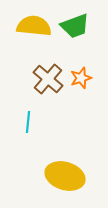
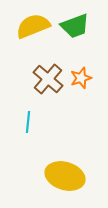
yellow semicircle: moved 1 px left; rotated 28 degrees counterclockwise
